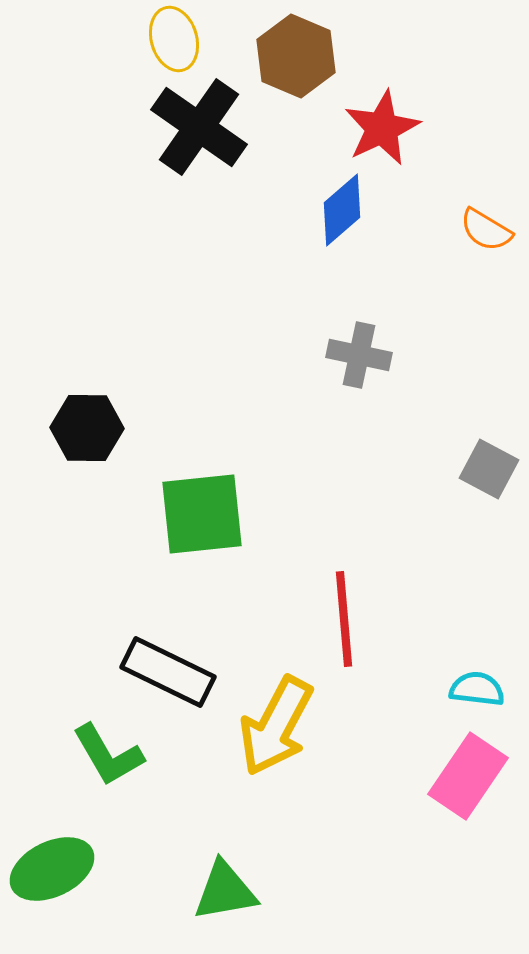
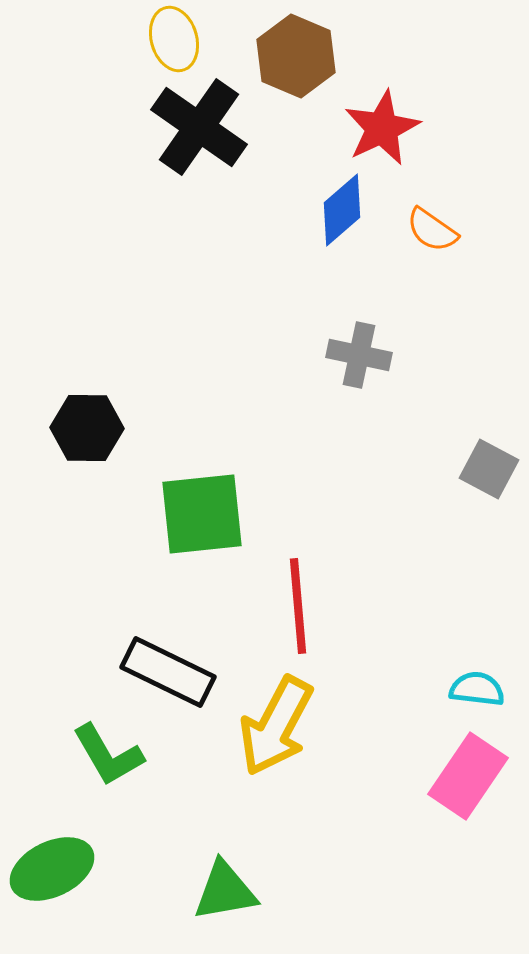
orange semicircle: moved 54 px left; rotated 4 degrees clockwise
red line: moved 46 px left, 13 px up
